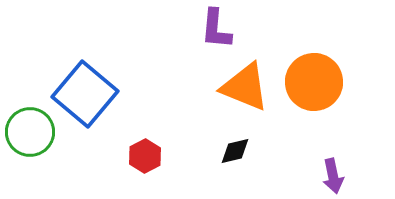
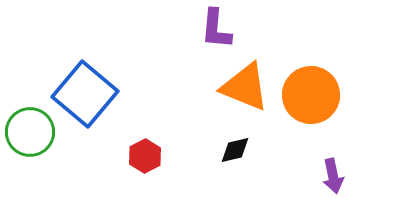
orange circle: moved 3 px left, 13 px down
black diamond: moved 1 px up
